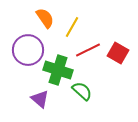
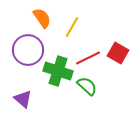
orange semicircle: moved 3 px left
red line: moved 8 px down
green cross: moved 1 px down
green semicircle: moved 5 px right, 5 px up
purple triangle: moved 17 px left
